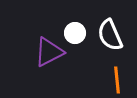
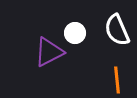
white semicircle: moved 7 px right, 5 px up
